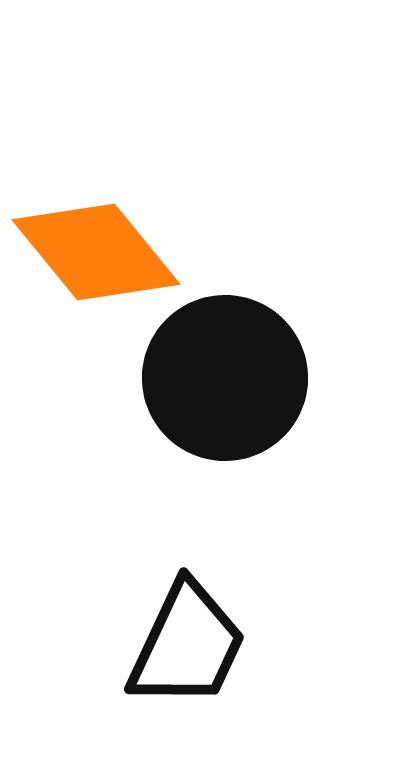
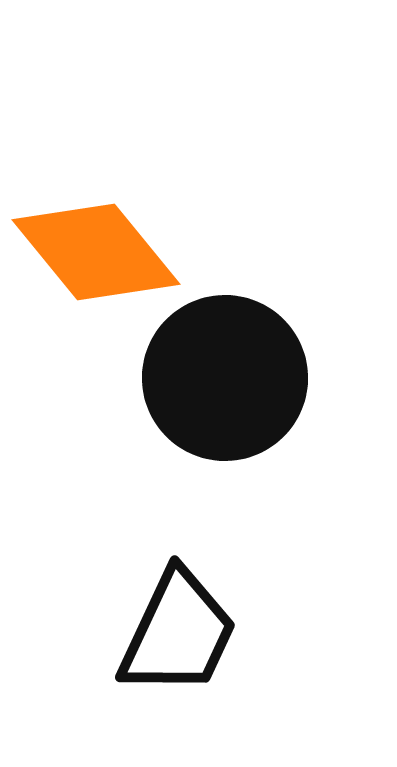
black trapezoid: moved 9 px left, 12 px up
